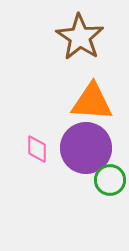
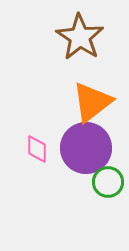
orange triangle: rotated 42 degrees counterclockwise
green circle: moved 2 px left, 2 px down
